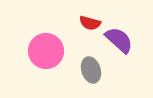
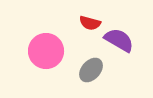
purple semicircle: rotated 12 degrees counterclockwise
gray ellipse: rotated 60 degrees clockwise
